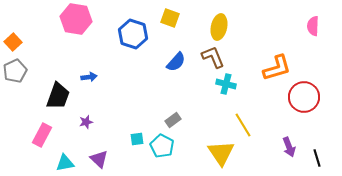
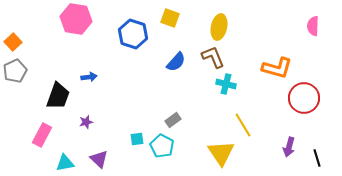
orange L-shape: rotated 32 degrees clockwise
red circle: moved 1 px down
purple arrow: rotated 36 degrees clockwise
